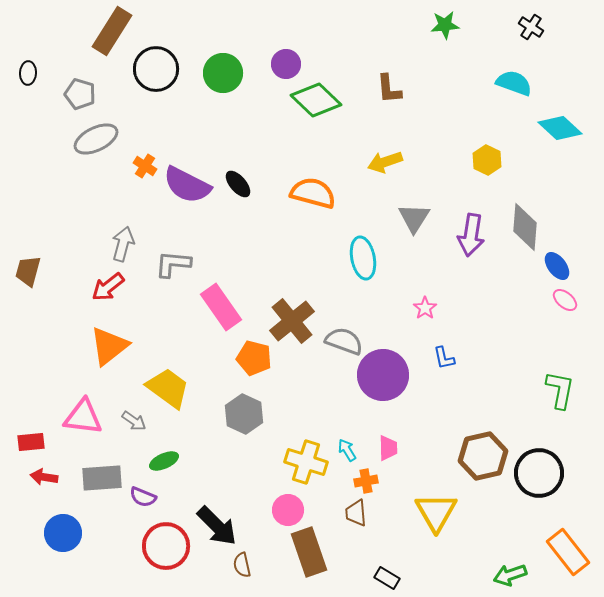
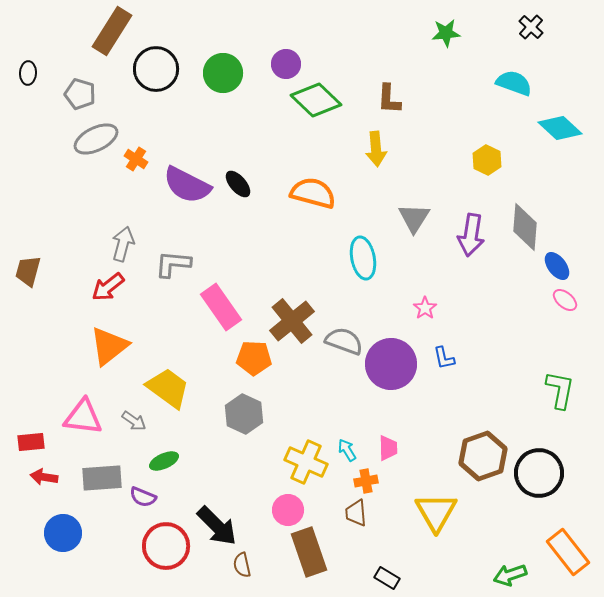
green star at (445, 25): moved 1 px right, 8 px down
black cross at (531, 27): rotated 10 degrees clockwise
brown L-shape at (389, 89): moved 10 px down; rotated 8 degrees clockwise
yellow arrow at (385, 162): moved 9 px left, 13 px up; rotated 76 degrees counterclockwise
orange cross at (145, 166): moved 9 px left, 7 px up
orange pentagon at (254, 358): rotated 12 degrees counterclockwise
purple circle at (383, 375): moved 8 px right, 11 px up
brown hexagon at (483, 456): rotated 6 degrees counterclockwise
yellow cross at (306, 462): rotated 6 degrees clockwise
